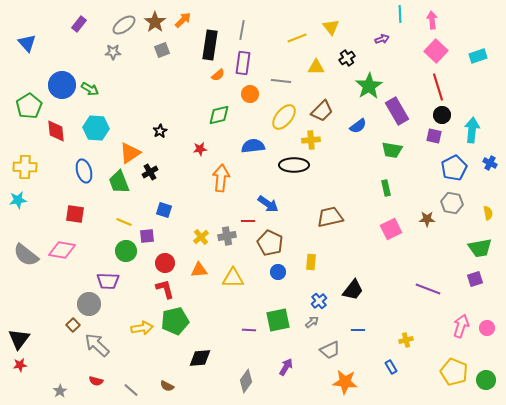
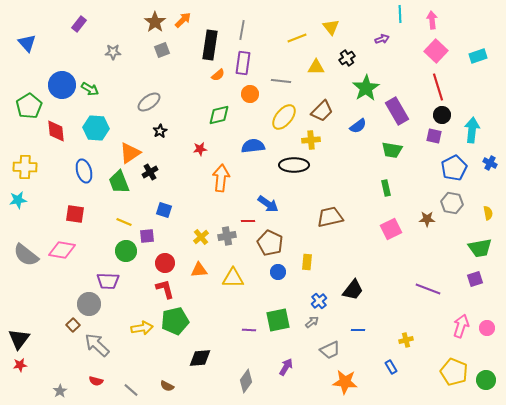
gray ellipse at (124, 25): moved 25 px right, 77 px down
green star at (369, 86): moved 3 px left, 2 px down
yellow rectangle at (311, 262): moved 4 px left
